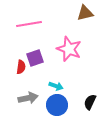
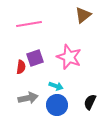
brown triangle: moved 2 px left, 2 px down; rotated 24 degrees counterclockwise
pink star: moved 8 px down
